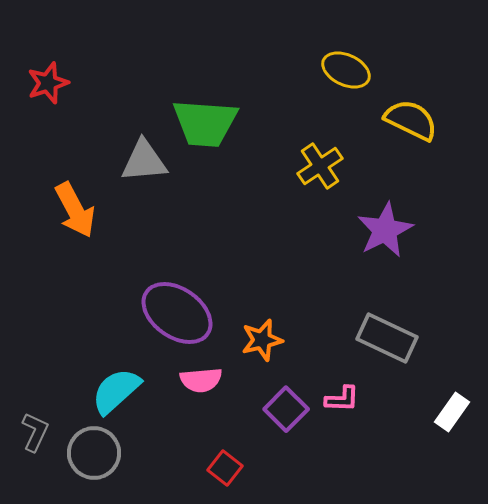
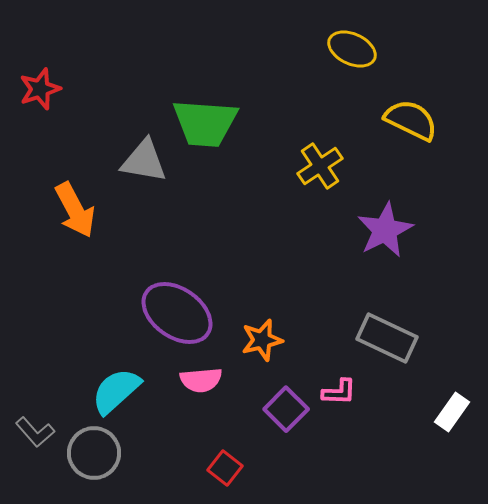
yellow ellipse: moved 6 px right, 21 px up
red star: moved 8 px left, 6 px down
gray triangle: rotated 15 degrees clockwise
pink L-shape: moved 3 px left, 7 px up
gray L-shape: rotated 114 degrees clockwise
